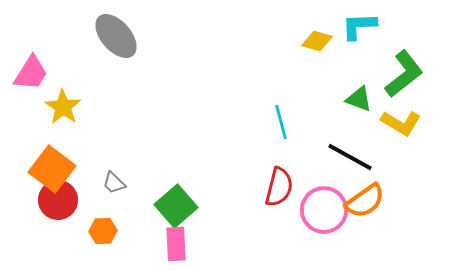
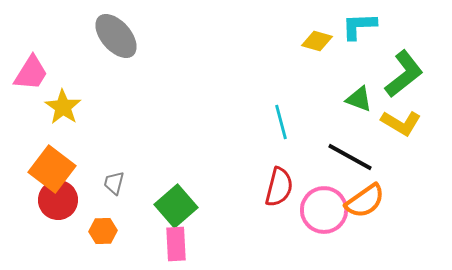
gray trapezoid: rotated 60 degrees clockwise
